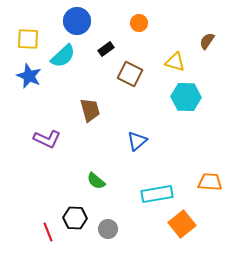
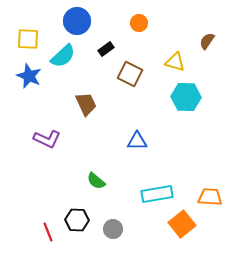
brown trapezoid: moved 4 px left, 6 px up; rotated 10 degrees counterclockwise
blue triangle: rotated 40 degrees clockwise
orange trapezoid: moved 15 px down
black hexagon: moved 2 px right, 2 px down
gray circle: moved 5 px right
